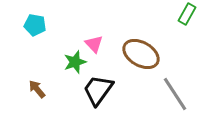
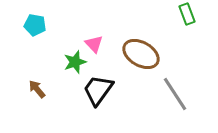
green rectangle: rotated 50 degrees counterclockwise
